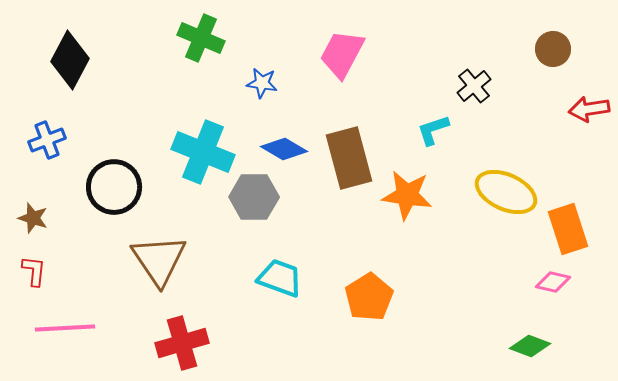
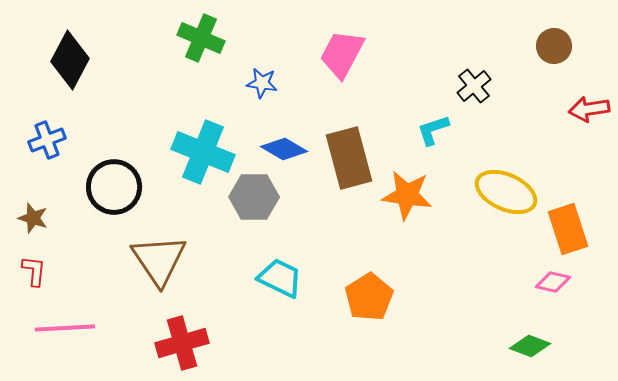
brown circle: moved 1 px right, 3 px up
cyan trapezoid: rotated 6 degrees clockwise
